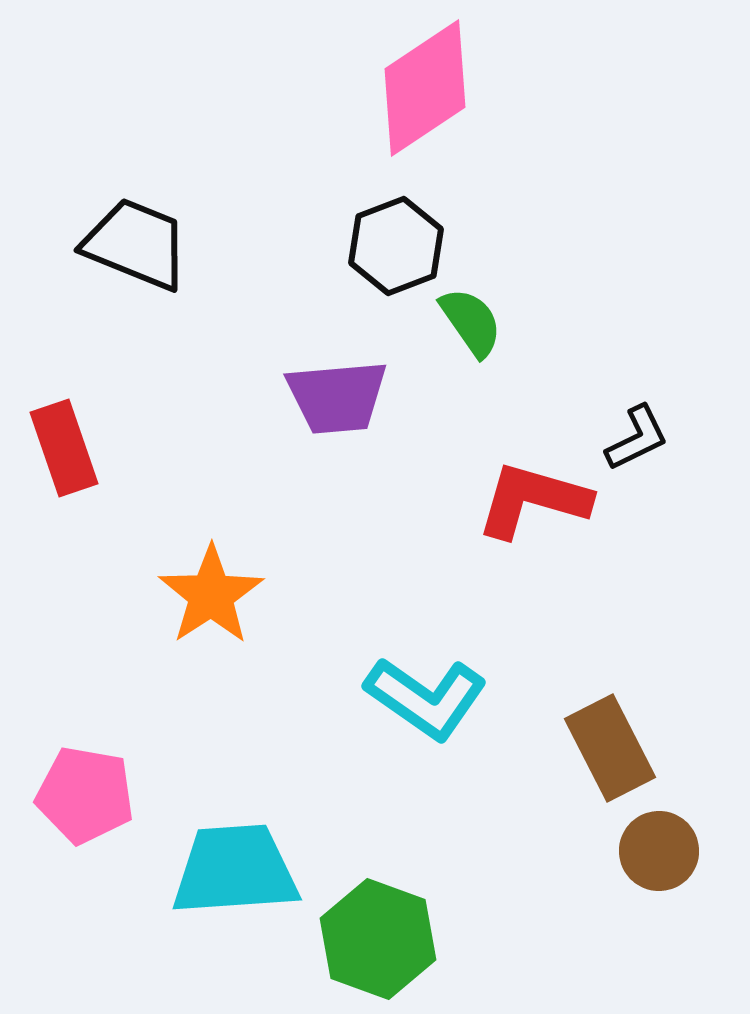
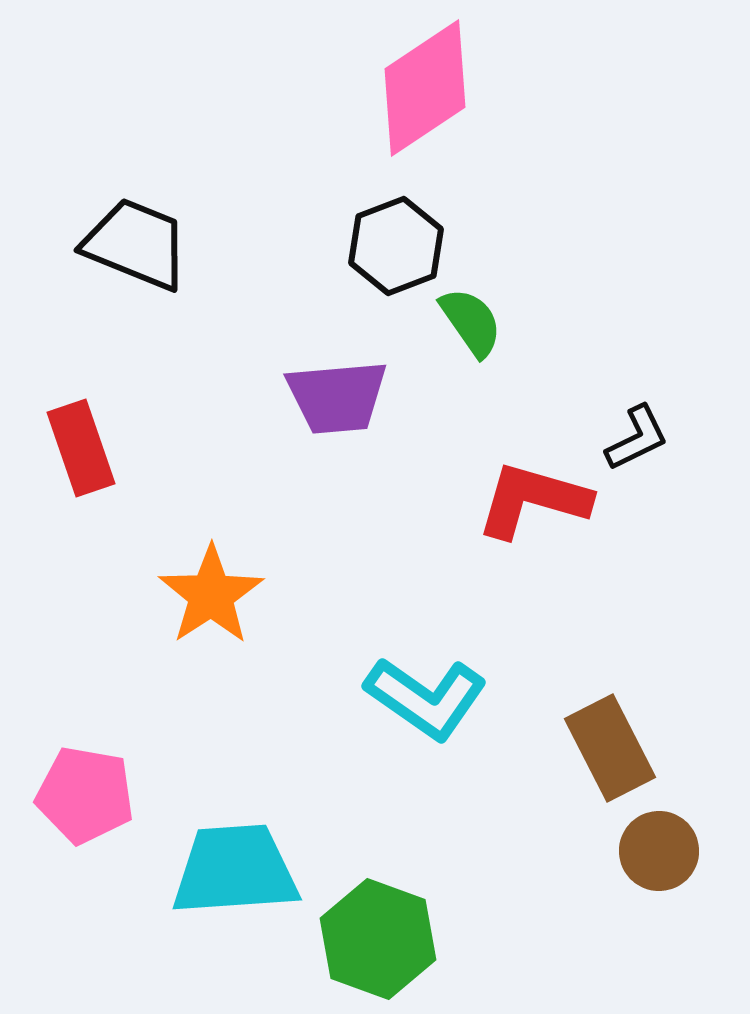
red rectangle: moved 17 px right
